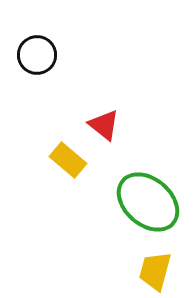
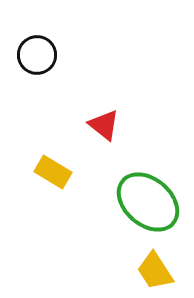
yellow rectangle: moved 15 px left, 12 px down; rotated 9 degrees counterclockwise
yellow trapezoid: rotated 48 degrees counterclockwise
